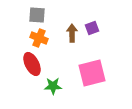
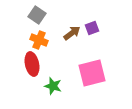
gray square: rotated 30 degrees clockwise
brown arrow: rotated 54 degrees clockwise
orange cross: moved 2 px down
red ellipse: rotated 15 degrees clockwise
green star: rotated 18 degrees clockwise
